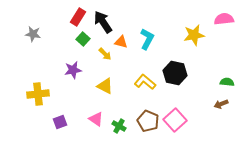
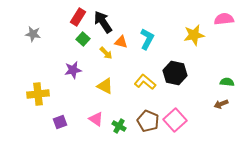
yellow arrow: moved 1 px right, 1 px up
